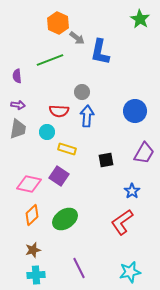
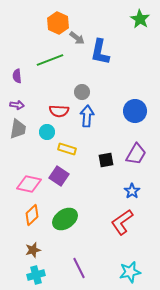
purple arrow: moved 1 px left
purple trapezoid: moved 8 px left, 1 px down
cyan cross: rotated 12 degrees counterclockwise
